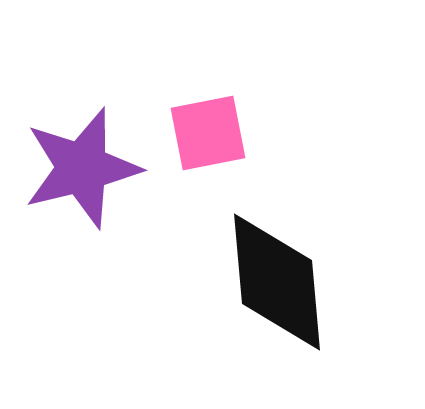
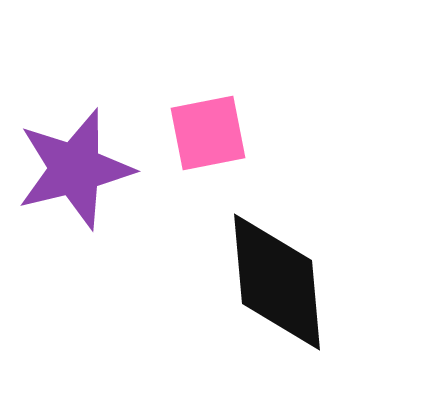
purple star: moved 7 px left, 1 px down
